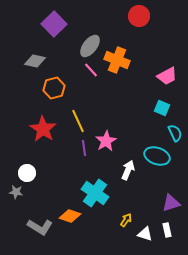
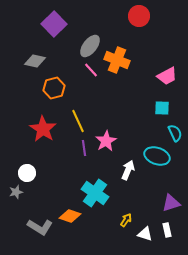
cyan square: rotated 21 degrees counterclockwise
gray star: rotated 24 degrees counterclockwise
